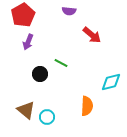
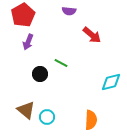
orange semicircle: moved 4 px right, 14 px down
